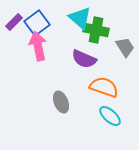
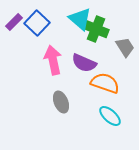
cyan triangle: moved 1 px down
blue square: rotated 10 degrees counterclockwise
green cross: moved 1 px up; rotated 10 degrees clockwise
pink arrow: moved 15 px right, 14 px down
purple semicircle: moved 4 px down
orange semicircle: moved 1 px right, 4 px up
